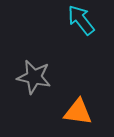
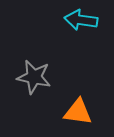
cyan arrow: rotated 44 degrees counterclockwise
